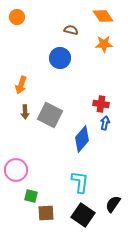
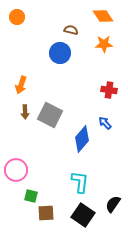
blue circle: moved 5 px up
red cross: moved 8 px right, 14 px up
blue arrow: rotated 56 degrees counterclockwise
